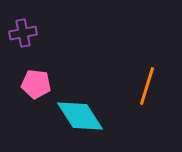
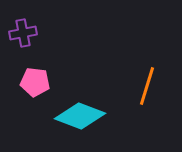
pink pentagon: moved 1 px left, 2 px up
cyan diamond: rotated 36 degrees counterclockwise
